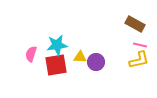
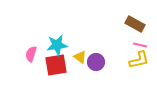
yellow triangle: rotated 32 degrees clockwise
